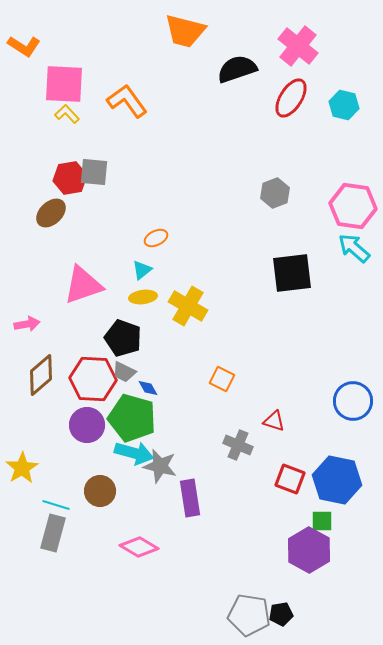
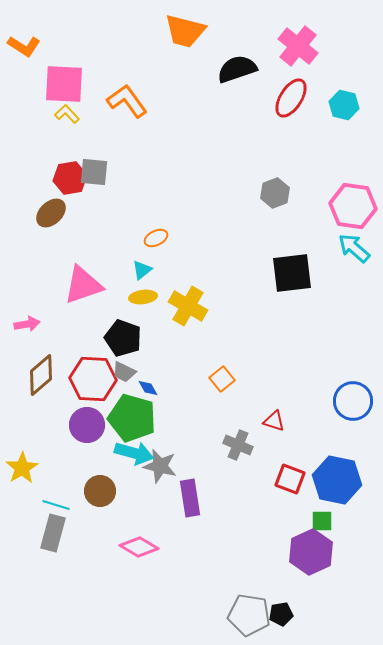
orange square at (222, 379): rotated 25 degrees clockwise
purple hexagon at (309, 550): moved 2 px right, 2 px down; rotated 6 degrees clockwise
